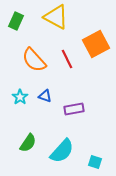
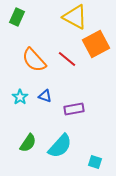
yellow triangle: moved 19 px right
green rectangle: moved 1 px right, 4 px up
red line: rotated 24 degrees counterclockwise
cyan semicircle: moved 2 px left, 5 px up
